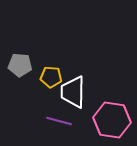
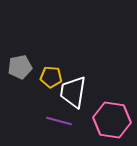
gray pentagon: moved 2 px down; rotated 15 degrees counterclockwise
white trapezoid: rotated 8 degrees clockwise
